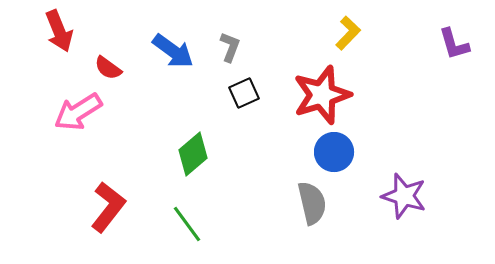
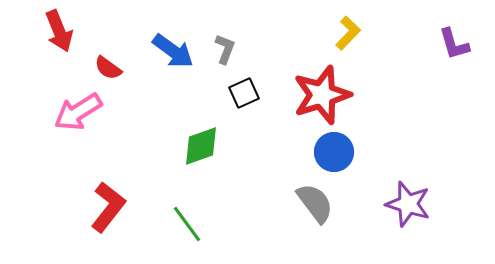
gray L-shape: moved 5 px left, 2 px down
green diamond: moved 8 px right, 8 px up; rotated 21 degrees clockwise
purple star: moved 4 px right, 8 px down
gray semicircle: moved 3 px right; rotated 24 degrees counterclockwise
